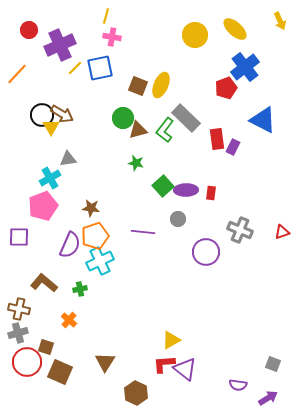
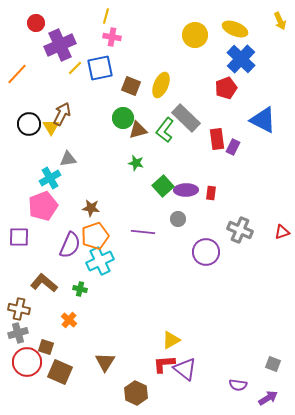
yellow ellipse at (235, 29): rotated 20 degrees counterclockwise
red circle at (29, 30): moved 7 px right, 7 px up
blue cross at (245, 67): moved 4 px left, 8 px up; rotated 8 degrees counterclockwise
brown square at (138, 86): moved 7 px left
brown arrow at (62, 114): rotated 95 degrees counterclockwise
black circle at (42, 115): moved 13 px left, 9 px down
green cross at (80, 289): rotated 24 degrees clockwise
